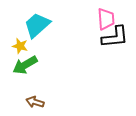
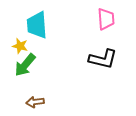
cyan trapezoid: rotated 52 degrees counterclockwise
black L-shape: moved 12 px left, 22 px down; rotated 20 degrees clockwise
green arrow: rotated 20 degrees counterclockwise
brown arrow: rotated 24 degrees counterclockwise
